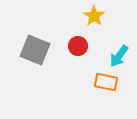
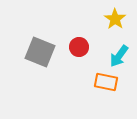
yellow star: moved 21 px right, 3 px down
red circle: moved 1 px right, 1 px down
gray square: moved 5 px right, 2 px down
